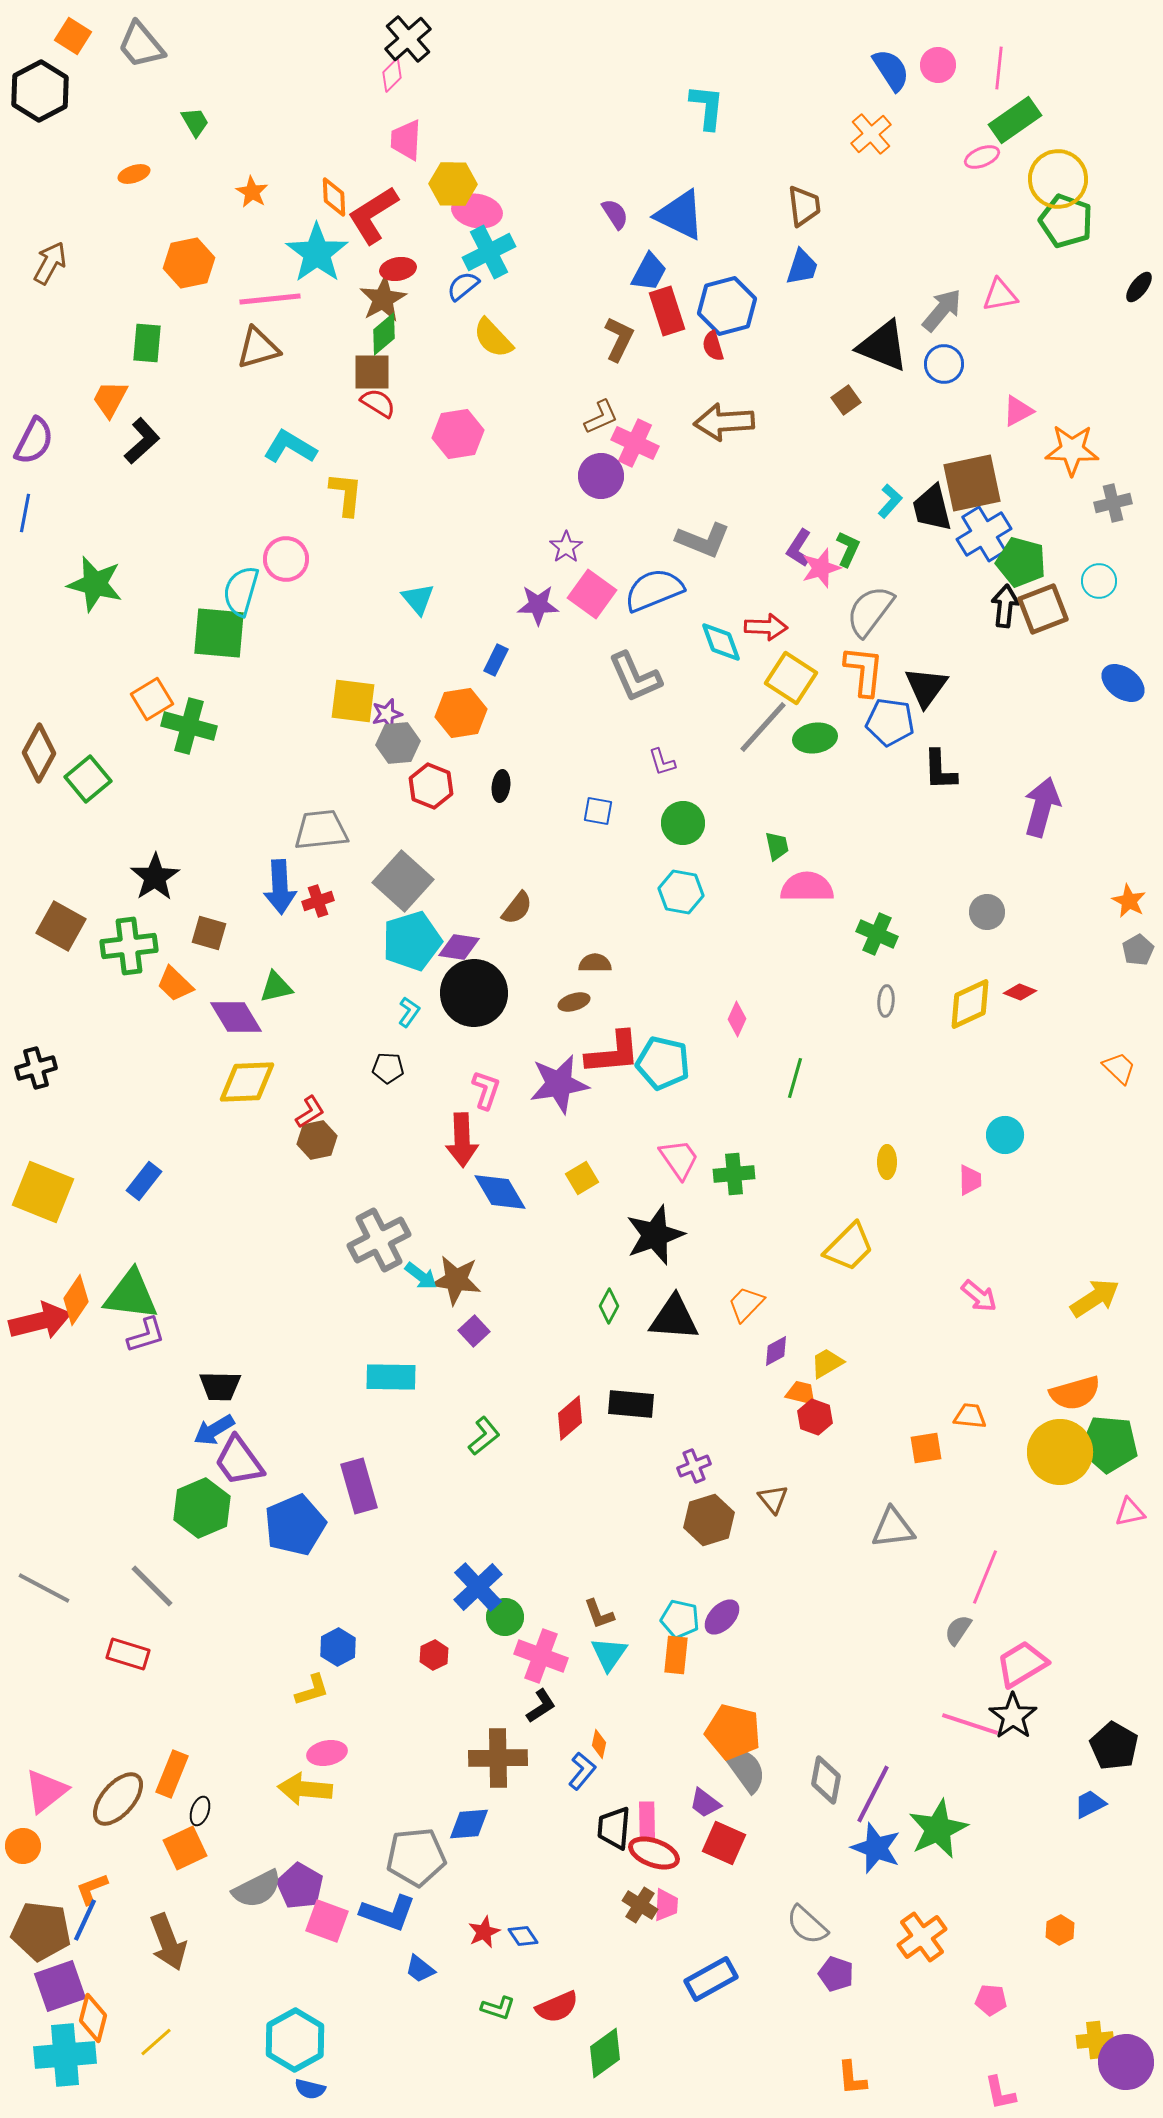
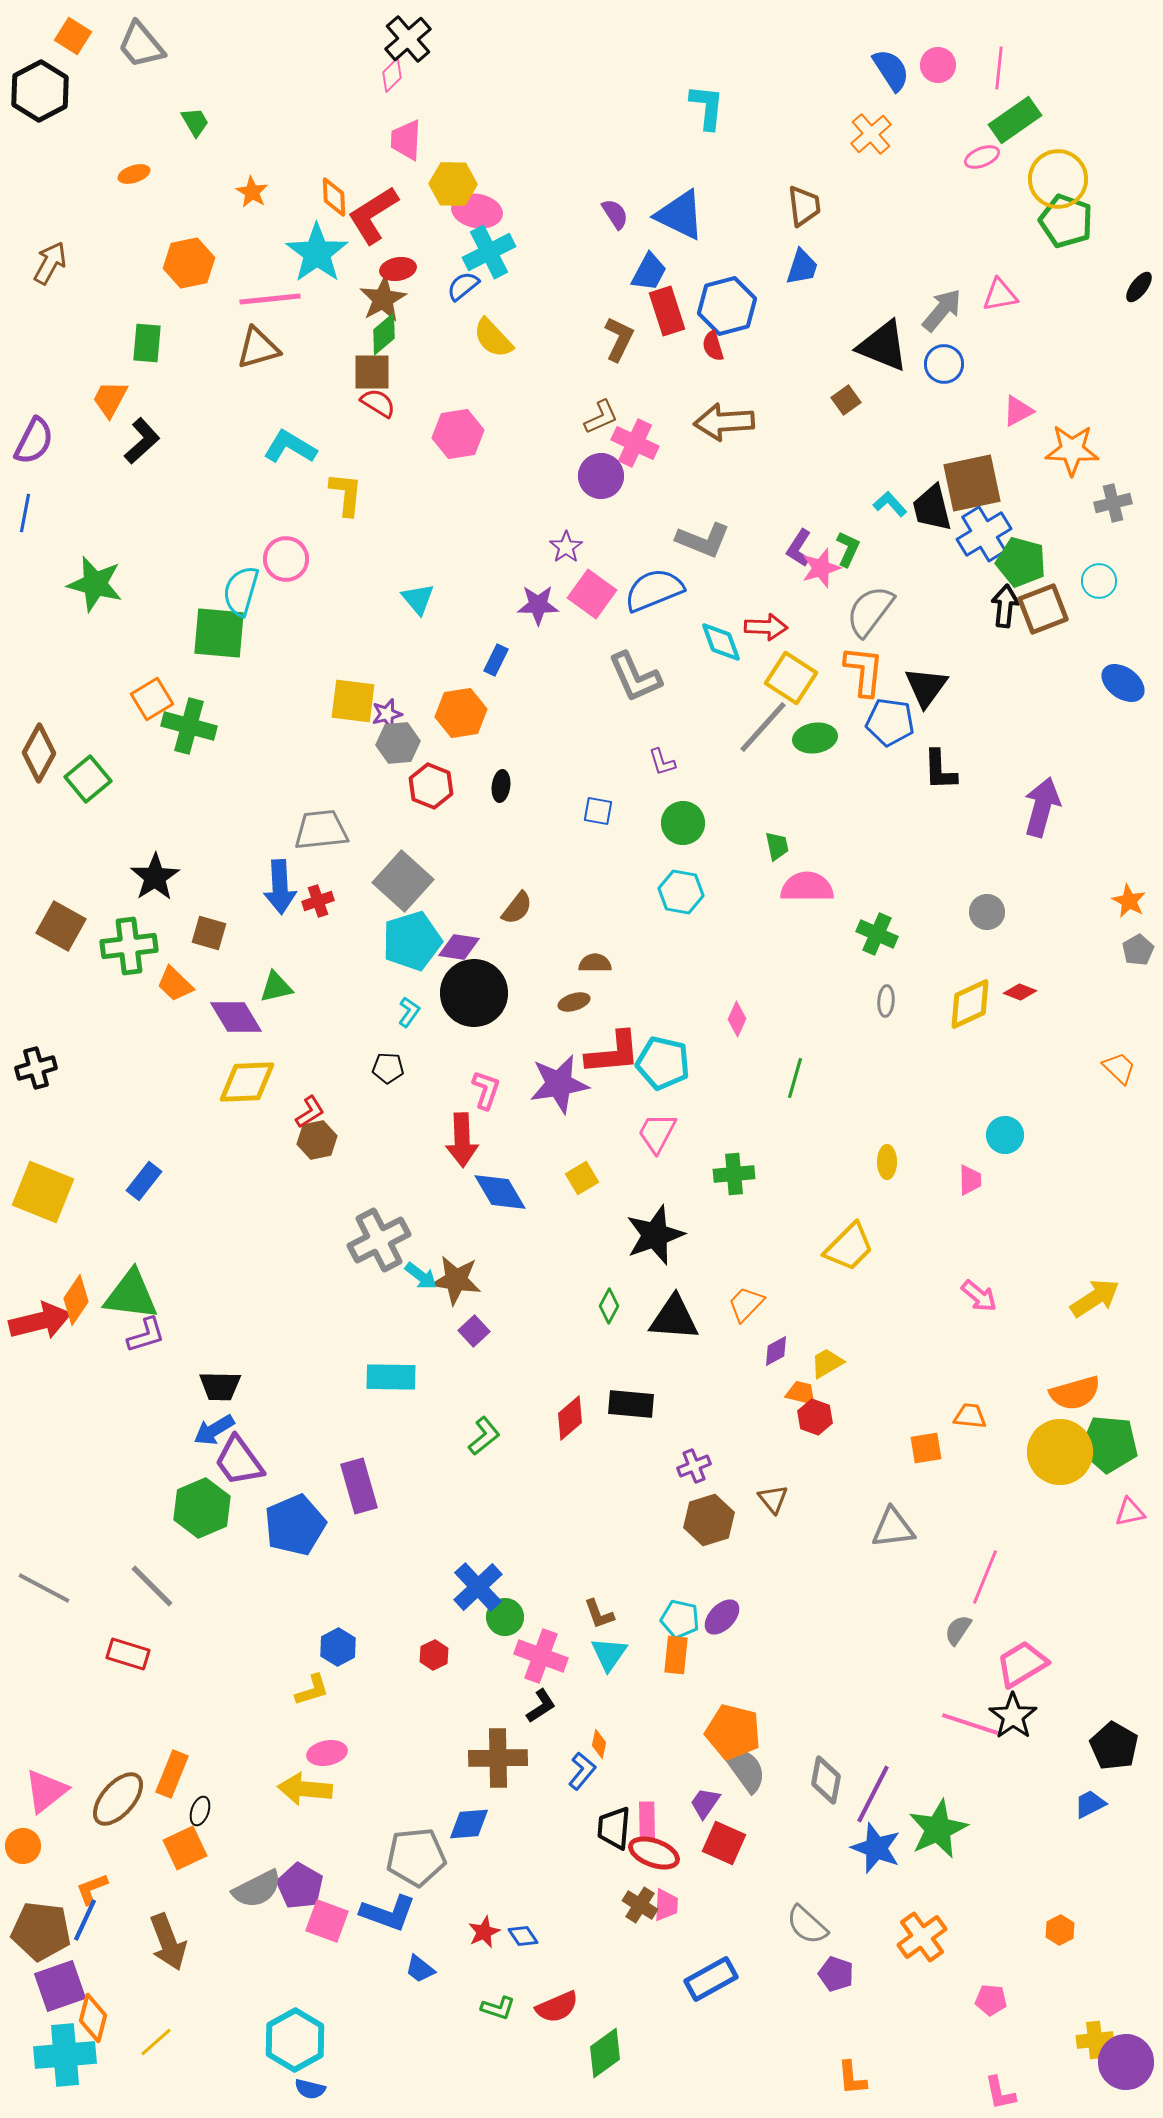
cyan L-shape at (890, 501): moved 3 px down; rotated 84 degrees counterclockwise
pink trapezoid at (679, 1159): moved 22 px left, 26 px up; rotated 117 degrees counterclockwise
purple trapezoid at (705, 1803): rotated 88 degrees clockwise
